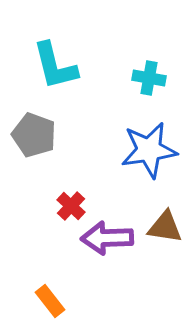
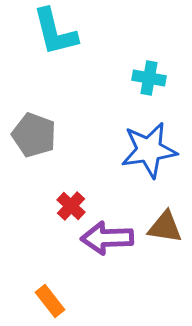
cyan L-shape: moved 34 px up
